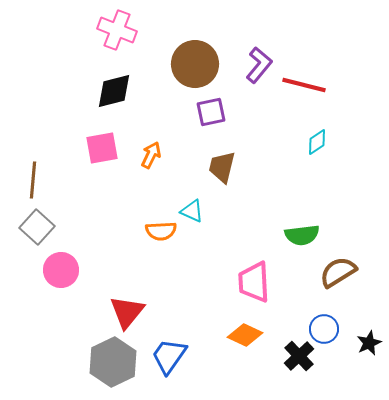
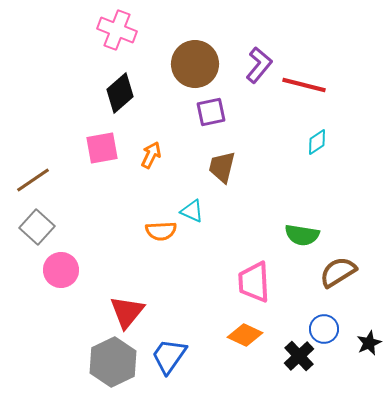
black diamond: moved 6 px right, 2 px down; rotated 27 degrees counterclockwise
brown line: rotated 51 degrees clockwise
green semicircle: rotated 16 degrees clockwise
